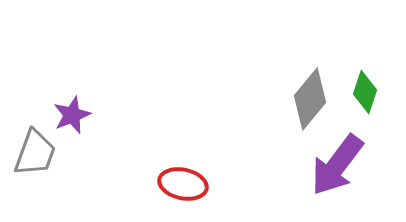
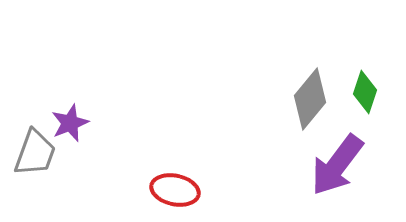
purple star: moved 2 px left, 8 px down
red ellipse: moved 8 px left, 6 px down
